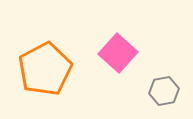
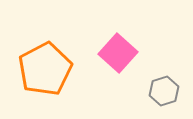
gray hexagon: rotated 8 degrees counterclockwise
